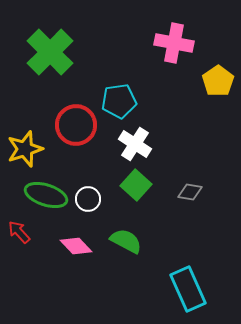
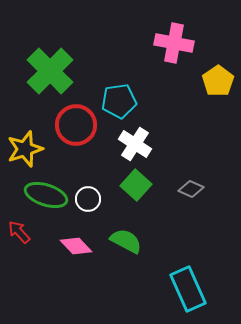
green cross: moved 19 px down
gray diamond: moved 1 px right, 3 px up; rotated 15 degrees clockwise
